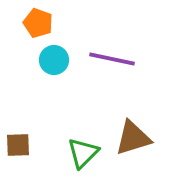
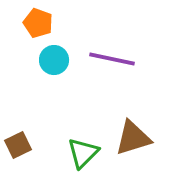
brown square: rotated 24 degrees counterclockwise
